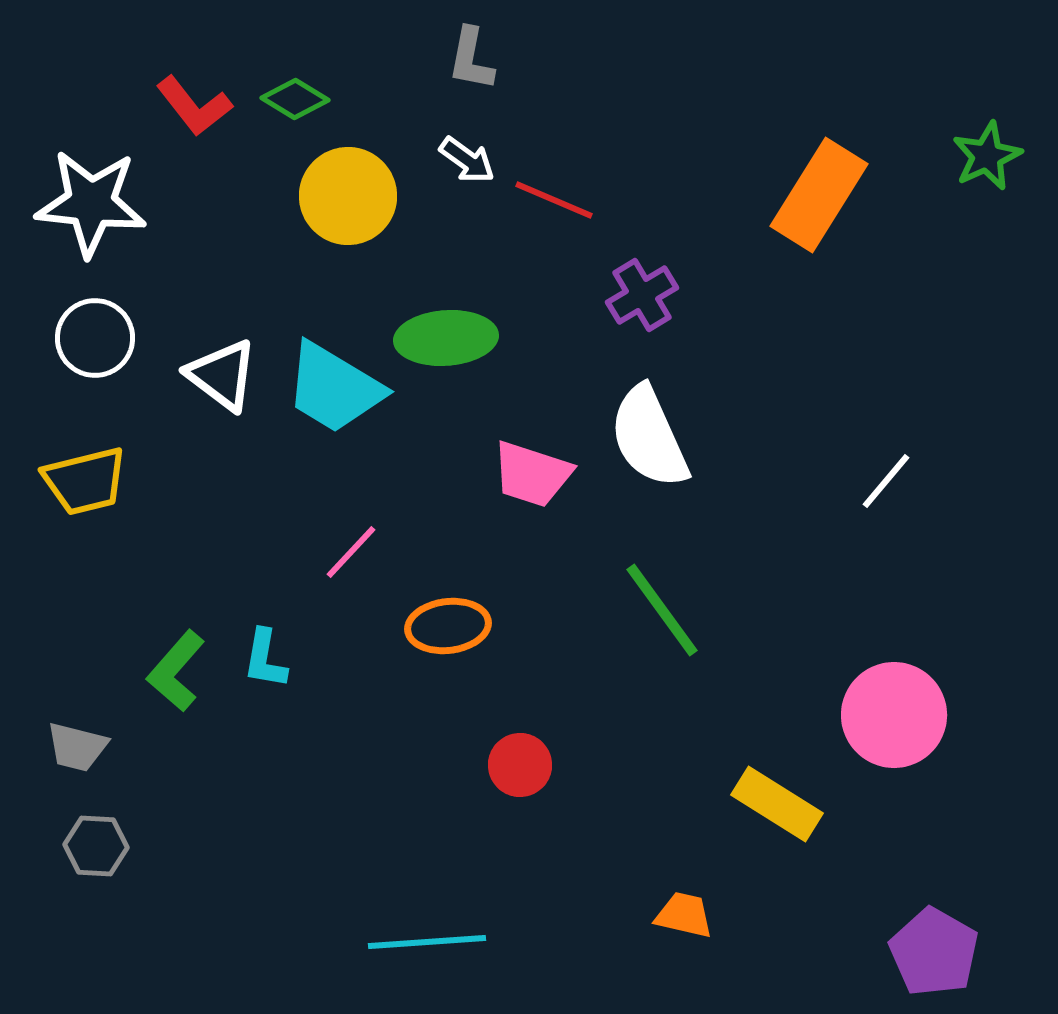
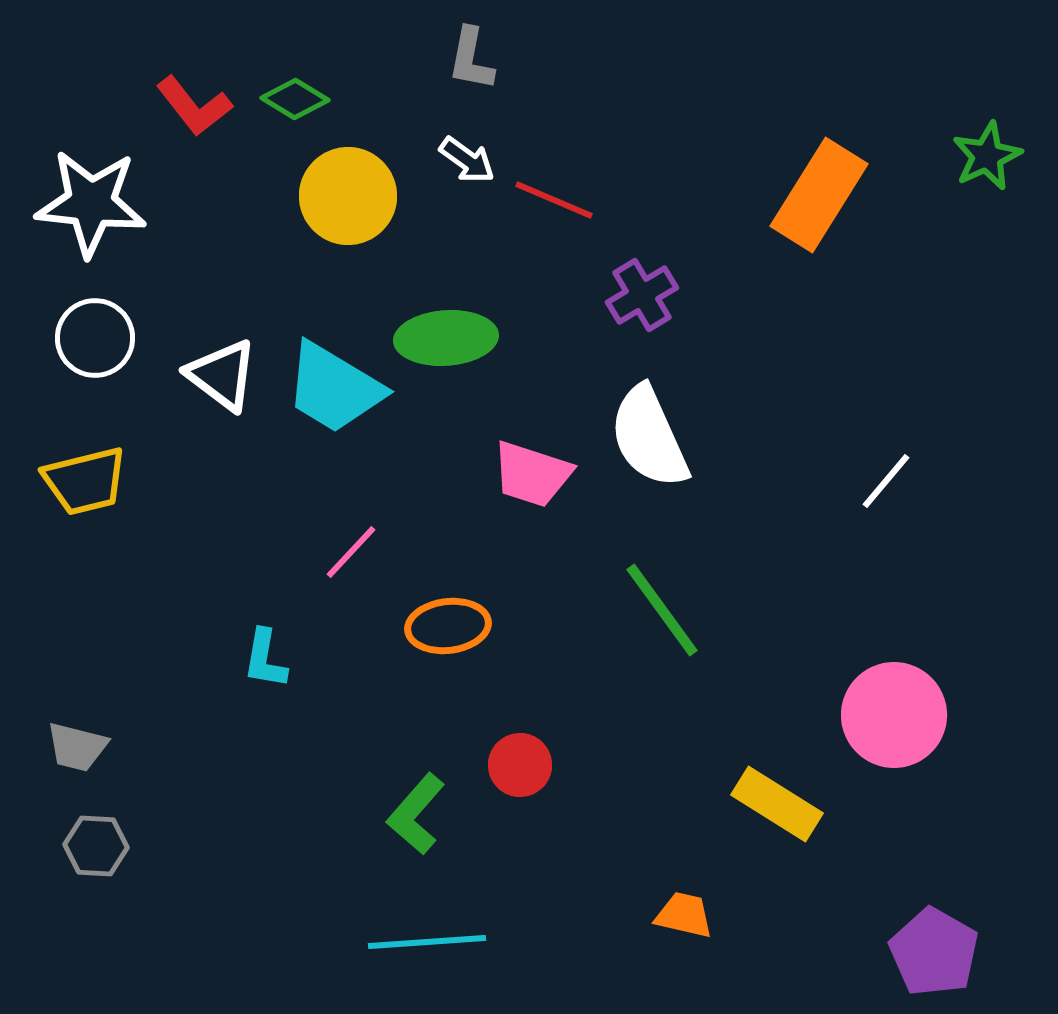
green L-shape: moved 240 px right, 143 px down
